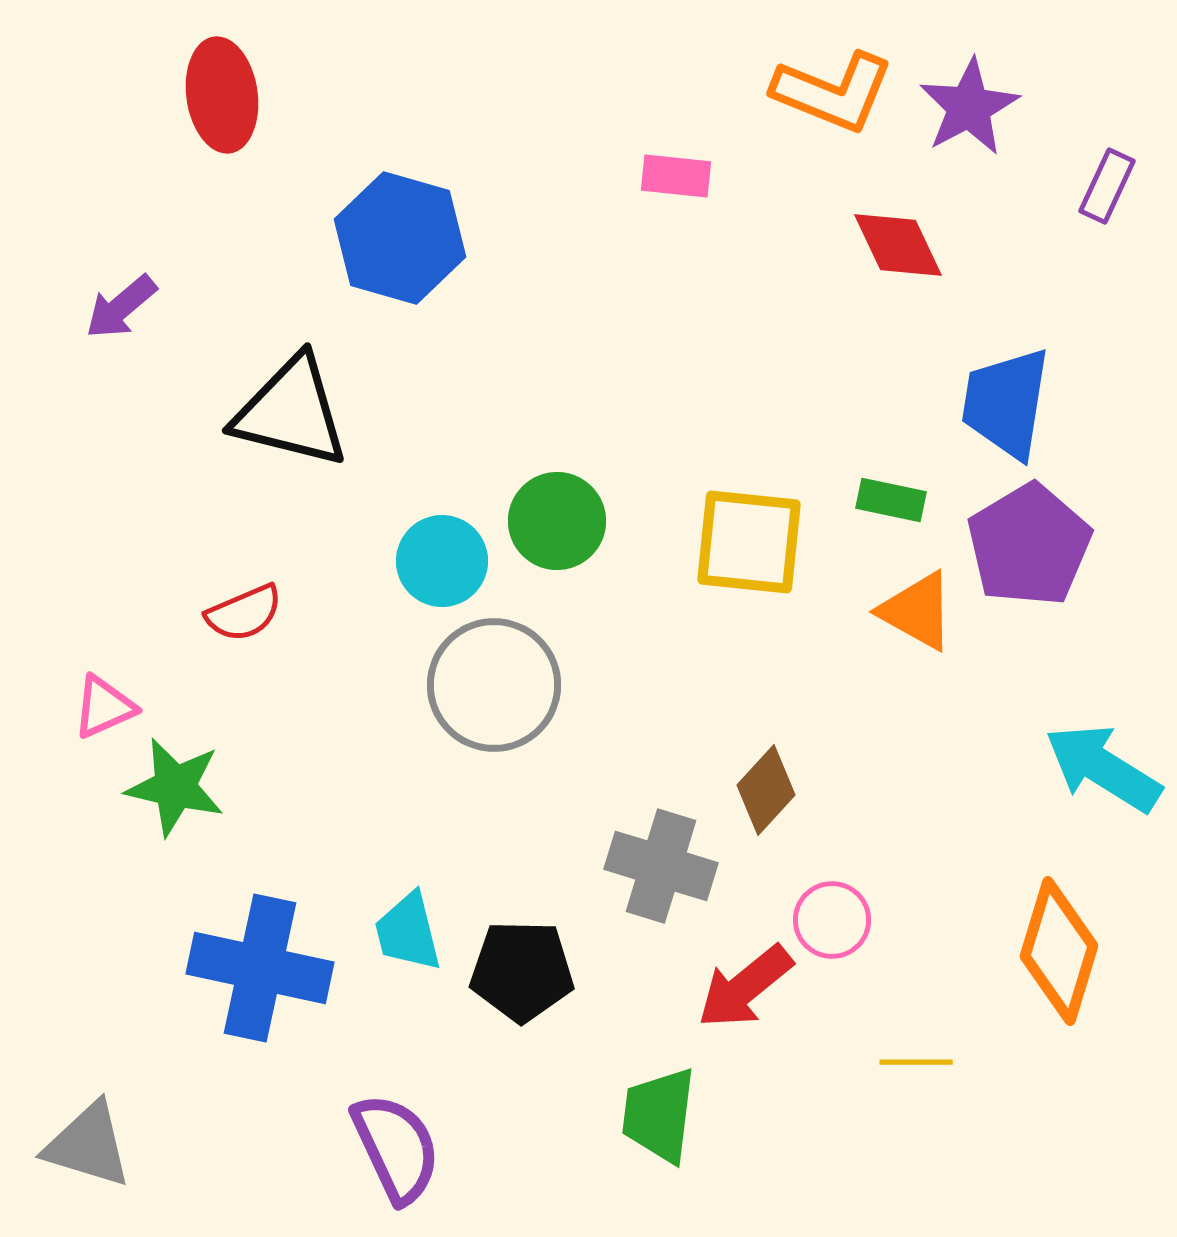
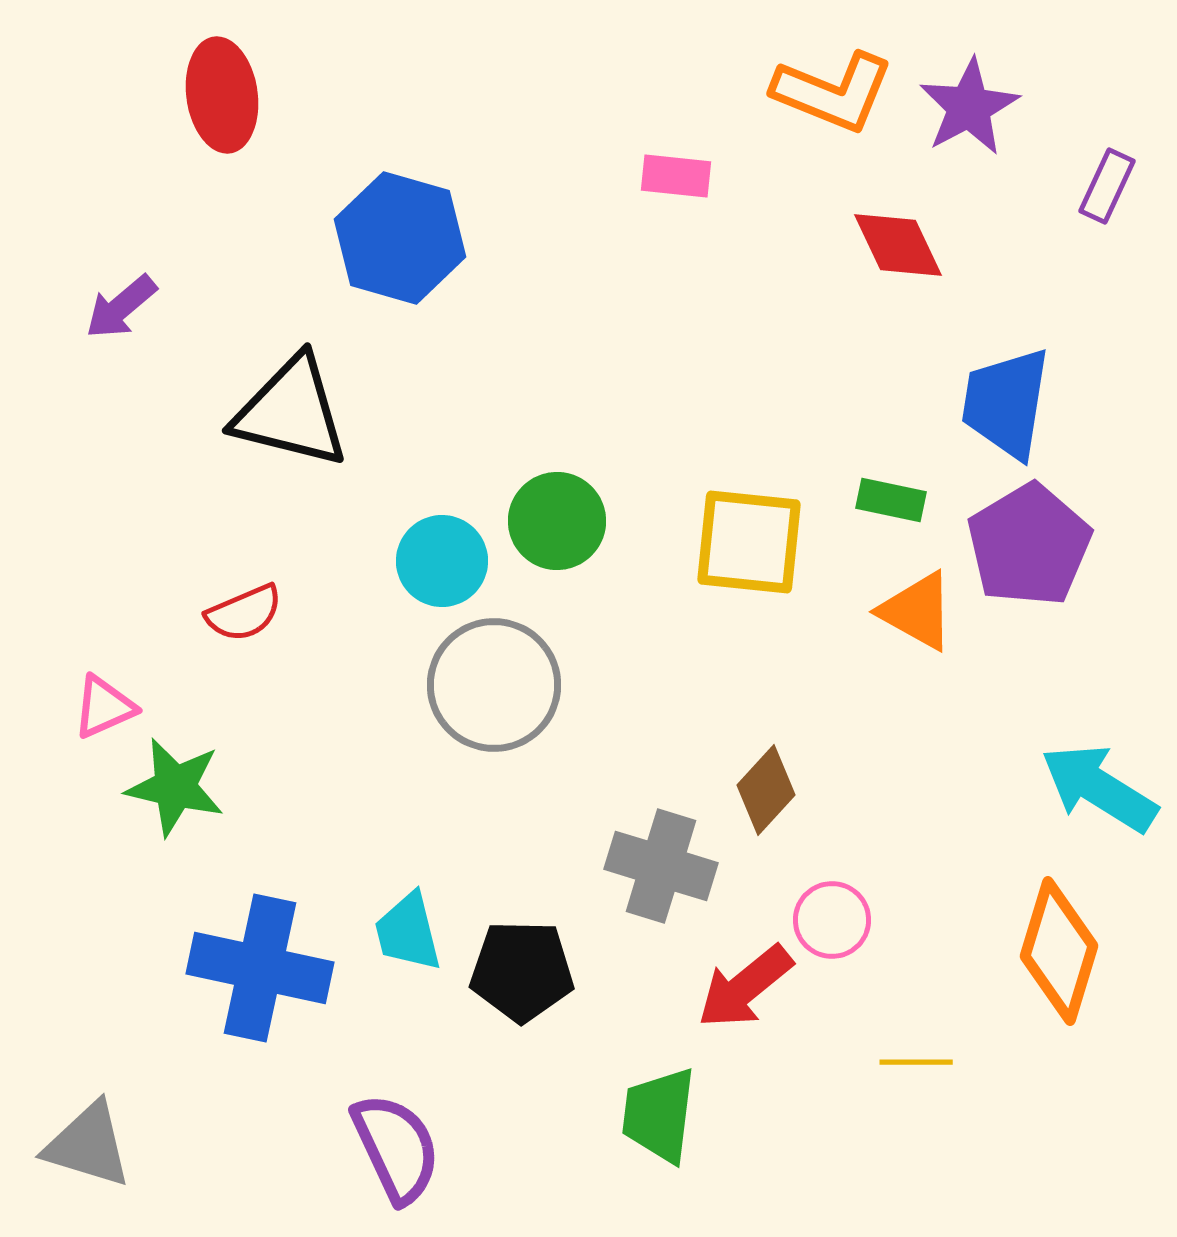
cyan arrow: moved 4 px left, 20 px down
